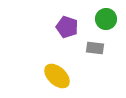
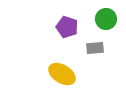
gray rectangle: rotated 12 degrees counterclockwise
yellow ellipse: moved 5 px right, 2 px up; rotated 12 degrees counterclockwise
